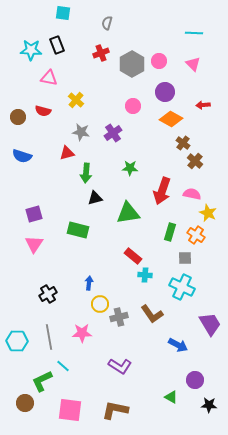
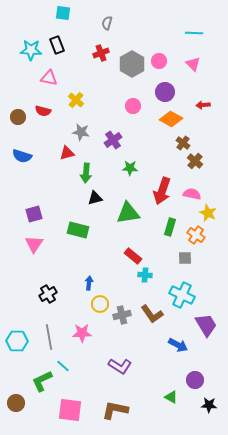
purple cross at (113, 133): moved 7 px down
green rectangle at (170, 232): moved 5 px up
cyan cross at (182, 287): moved 8 px down
gray cross at (119, 317): moved 3 px right, 2 px up
purple trapezoid at (210, 324): moved 4 px left, 1 px down
brown circle at (25, 403): moved 9 px left
